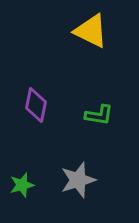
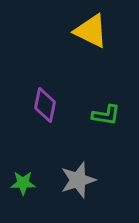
purple diamond: moved 9 px right
green L-shape: moved 7 px right
green star: moved 1 px right, 2 px up; rotated 15 degrees clockwise
